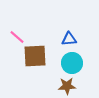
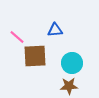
blue triangle: moved 14 px left, 9 px up
brown star: moved 2 px right
